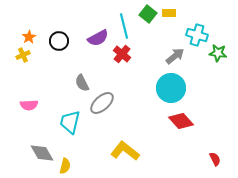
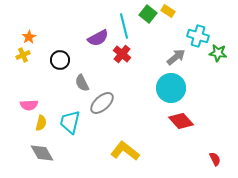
yellow rectangle: moved 1 px left, 2 px up; rotated 32 degrees clockwise
cyan cross: moved 1 px right, 1 px down
black circle: moved 1 px right, 19 px down
gray arrow: moved 1 px right, 1 px down
yellow semicircle: moved 24 px left, 43 px up
